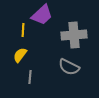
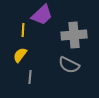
gray semicircle: moved 2 px up
